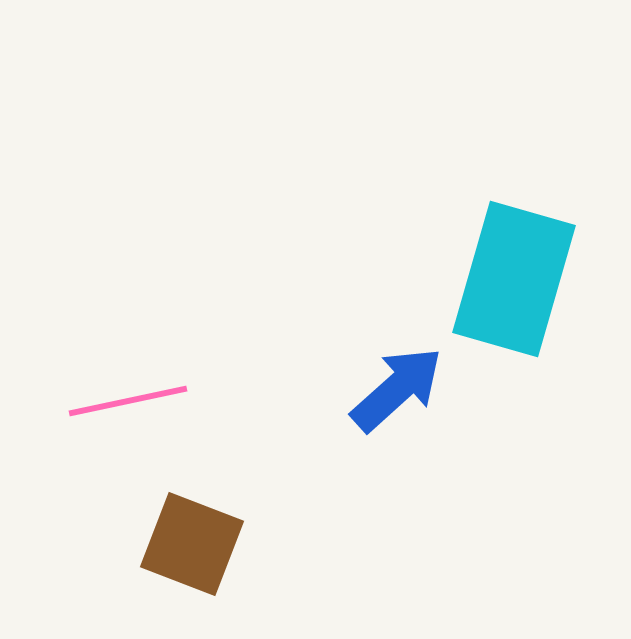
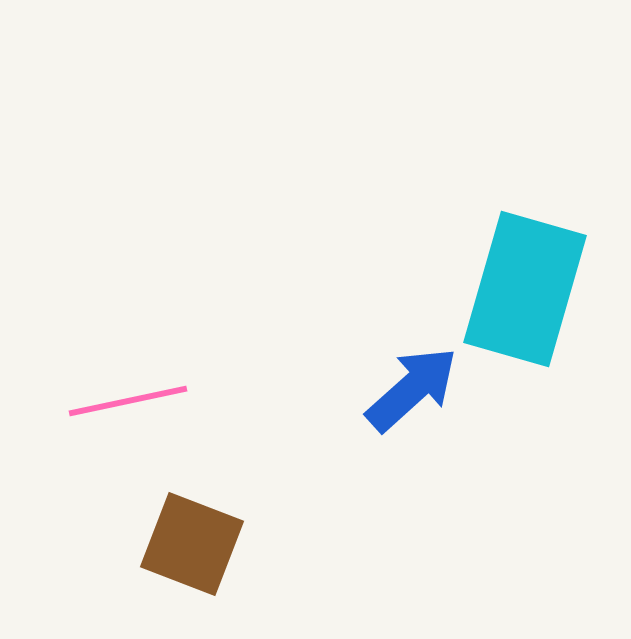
cyan rectangle: moved 11 px right, 10 px down
blue arrow: moved 15 px right
